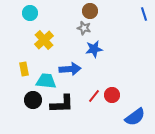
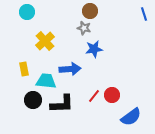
cyan circle: moved 3 px left, 1 px up
yellow cross: moved 1 px right, 1 px down
blue semicircle: moved 4 px left
